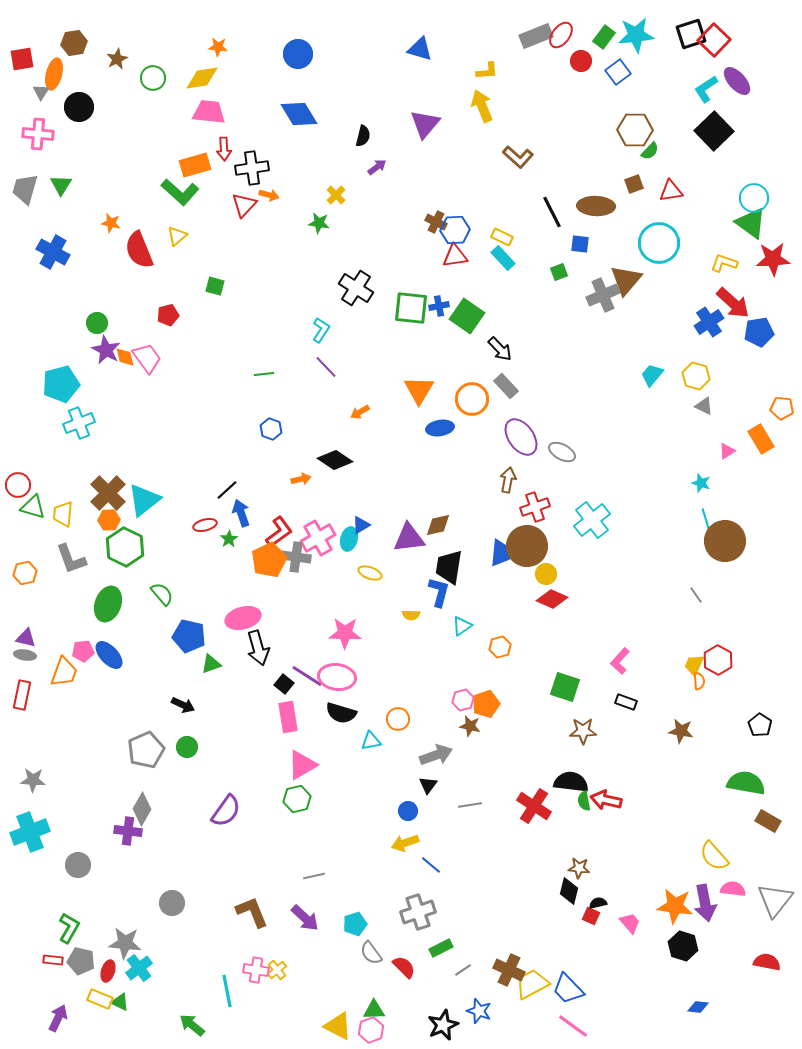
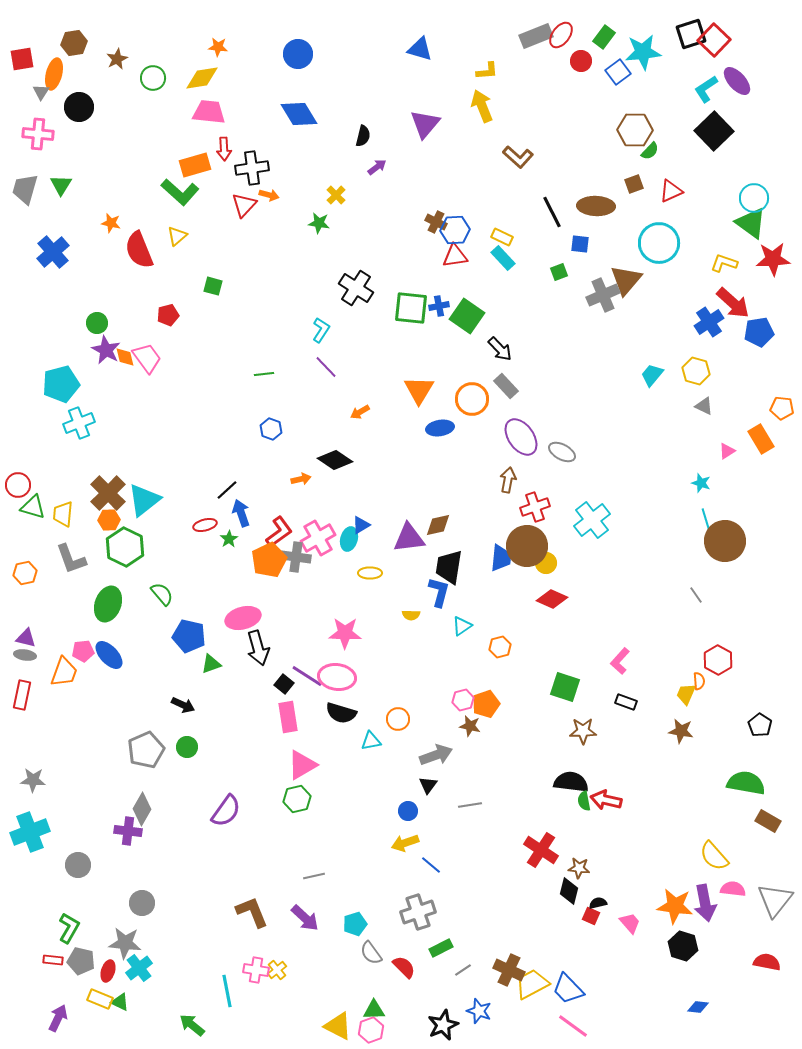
cyan star at (636, 35): moved 7 px right, 17 px down
red triangle at (671, 191): rotated 15 degrees counterclockwise
blue cross at (53, 252): rotated 20 degrees clockwise
green square at (215, 286): moved 2 px left
yellow hexagon at (696, 376): moved 5 px up
blue trapezoid at (501, 553): moved 5 px down
yellow ellipse at (370, 573): rotated 20 degrees counterclockwise
yellow circle at (546, 574): moved 11 px up
yellow trapezoid at (694, 665): moved 8 px left, 29 px down
red cross at (534, 806): moved 7 px right, 44 px down
gray circle at (172, 903): moved 30 px left
